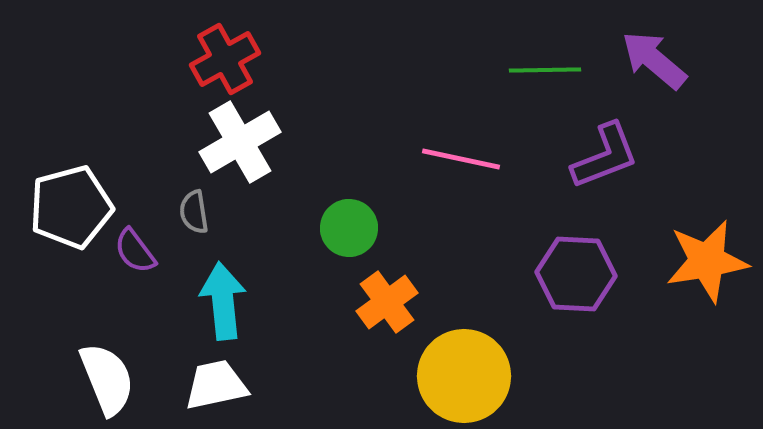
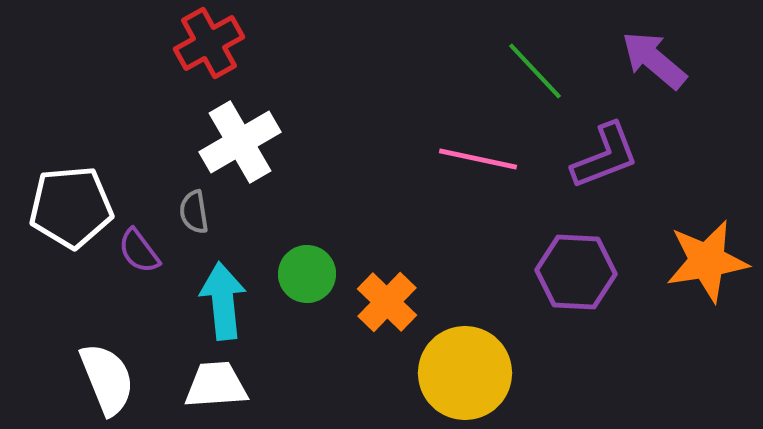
red cross: moved 16 px left, 16 px up
green line: moved 10 px left, 1 px down; rotated 48 degrees clockwise
pink line: moved 17 px right
white pentagon: rotated 10 degrees clockwise
green circle: moved 42 px left, 46 px down
purple semicircle: moved 4 px right
purple hexagon: moved 2 px up
orange cross: rotated 10 degrees counterclockwise
yellow circle: moved 1 px right, 3 px up
white trapezoid: rotated 8 degrees clockwise
